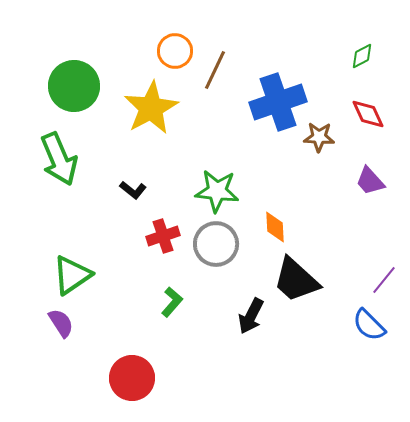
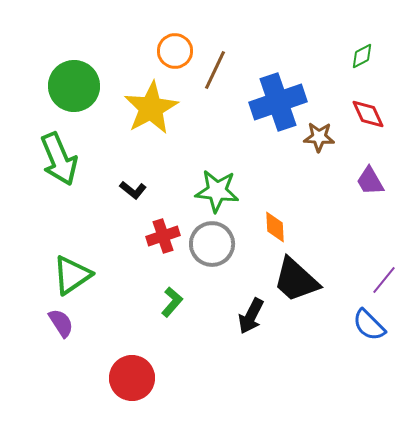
purple trapezoid: rotated 12 degrees clockwise
gray circle: moved 4 px left
